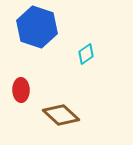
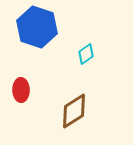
brown diamond: moved 13 px right, 4 px up; rotated 75 degrees counterclockwise
